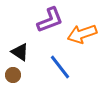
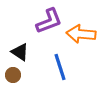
purple L-shape: moved 1 px left, 1 px down
orange arrow: moved 1 px left; rotated 24 degrees clockwise
blue line: rotated 20 degrees clockwise
